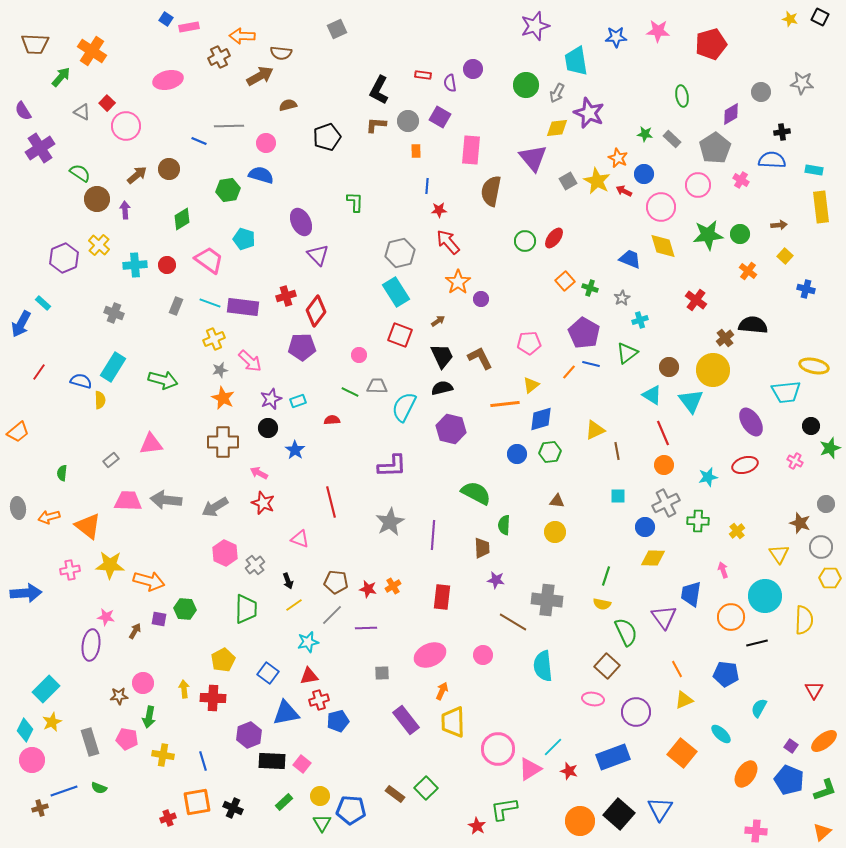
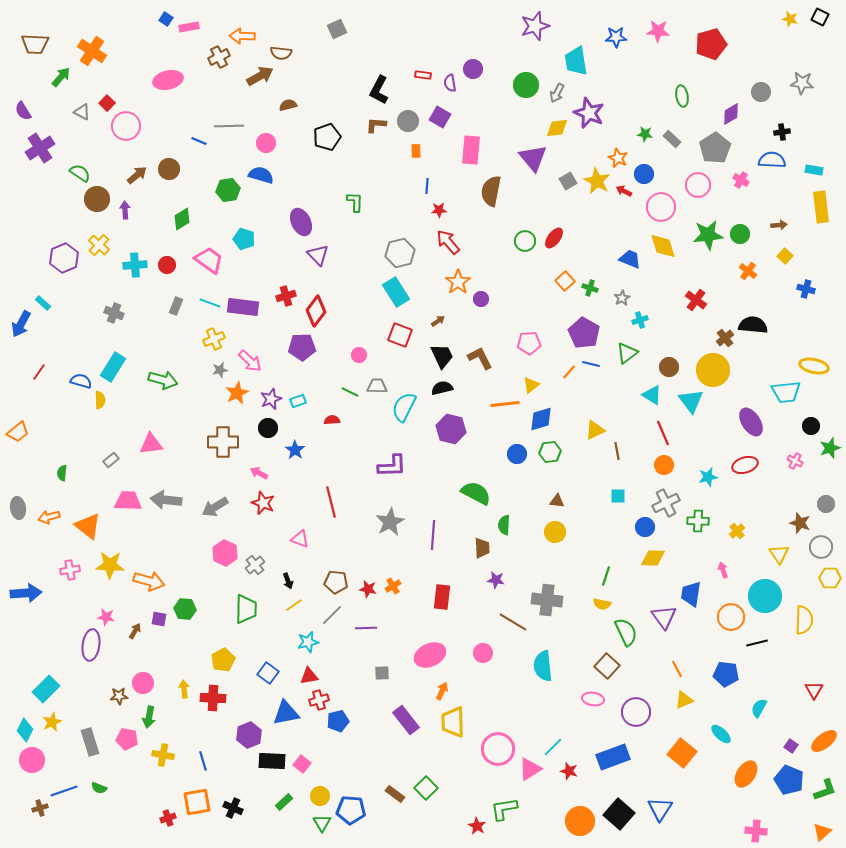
orange star at (223, 398): moved 14 px right, 5 px up; rotated 20 degrees clockwise
pink circle at (483, 655): moved 2 px up
